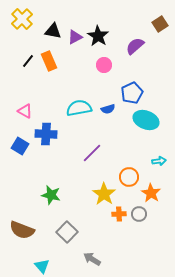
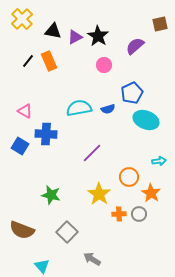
brown square: rotated 21 degrees clockwise
yellow star: moved 5 px left
